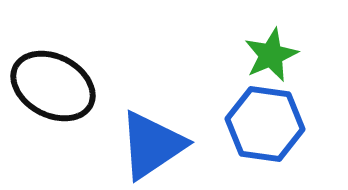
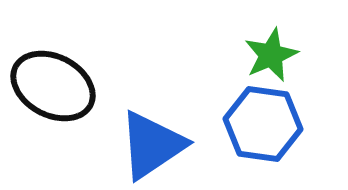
blue hexagon: moved 2 px left
